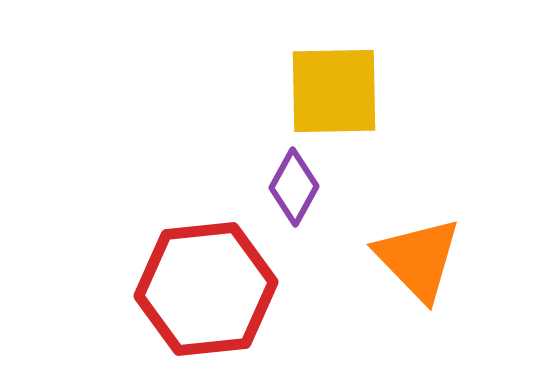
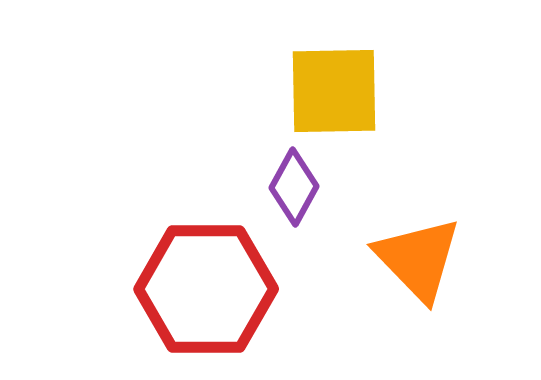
red hexagon: rotated 6 degrees clockwise
